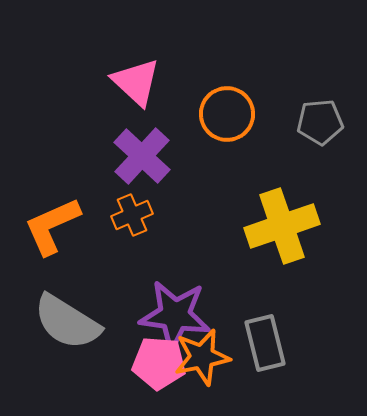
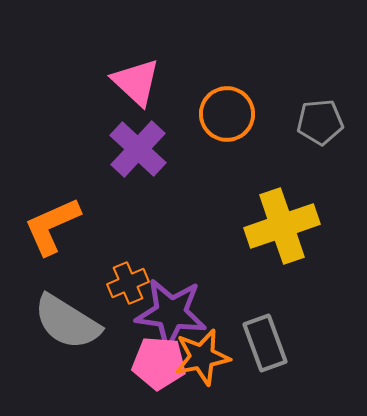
purple cross: moved 4 px left, 7 px up
orange cross: moved 4 px left, 68 px down
purple star: moved 4 px left, 2 px up
gray rectangle: rotated 6 degrees counterclockwise
